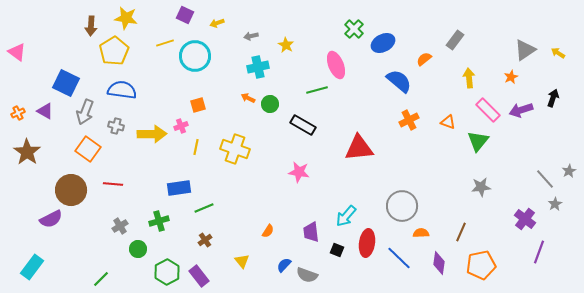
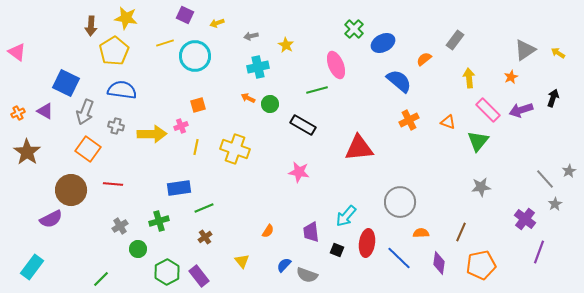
gray circle at (402, 206): moved 2 px left, 4 px up
brown cross at (205, 240): moved 3 px up
